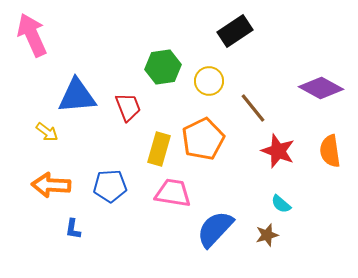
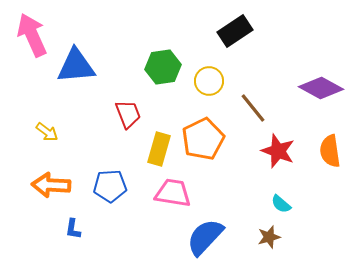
blue triangle: moved 1 px left, 30 px up
red trapezoid: moved 7 px down
blue semicircle: moved 10 px left, 8 px down
brown star: moved 2 px right, 2 px down
